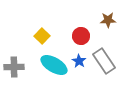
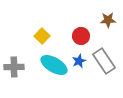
blue star: rotated 16 degrees clockwise
